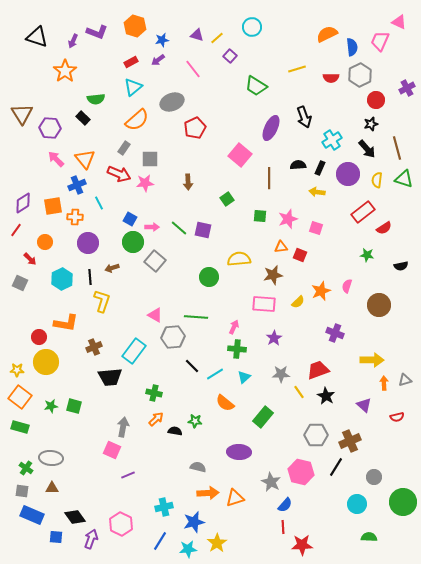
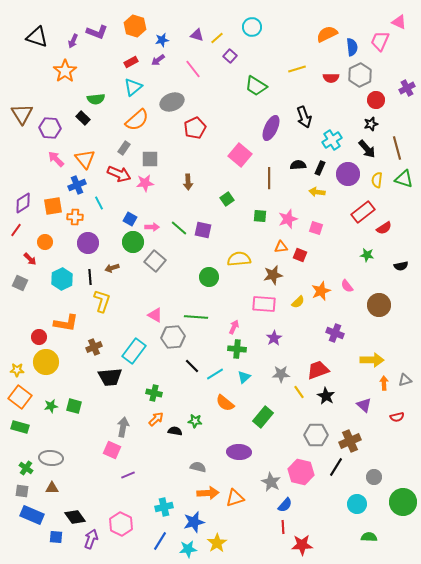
pink semicircle at (347, 286): rotated 56 degrees counterclockwise
